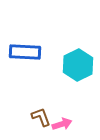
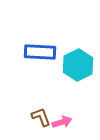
blue rectangle: moved 15 px right
pink arrow: moved 2 px up
